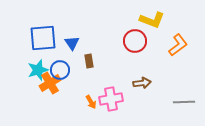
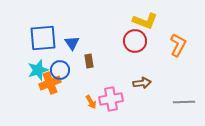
yellow L-shape: moved 7 px left, 1 px down
orange L-shape: rotated 25 degrees counterclockwise
orange cross: rotated 10 degrees clockwise
